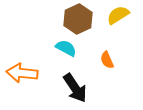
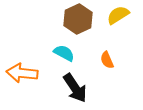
cyan semicircle: moved 2 px left, 5 px down
